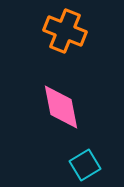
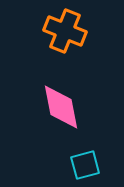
cyan square: rotated 16 degrees clockwise
